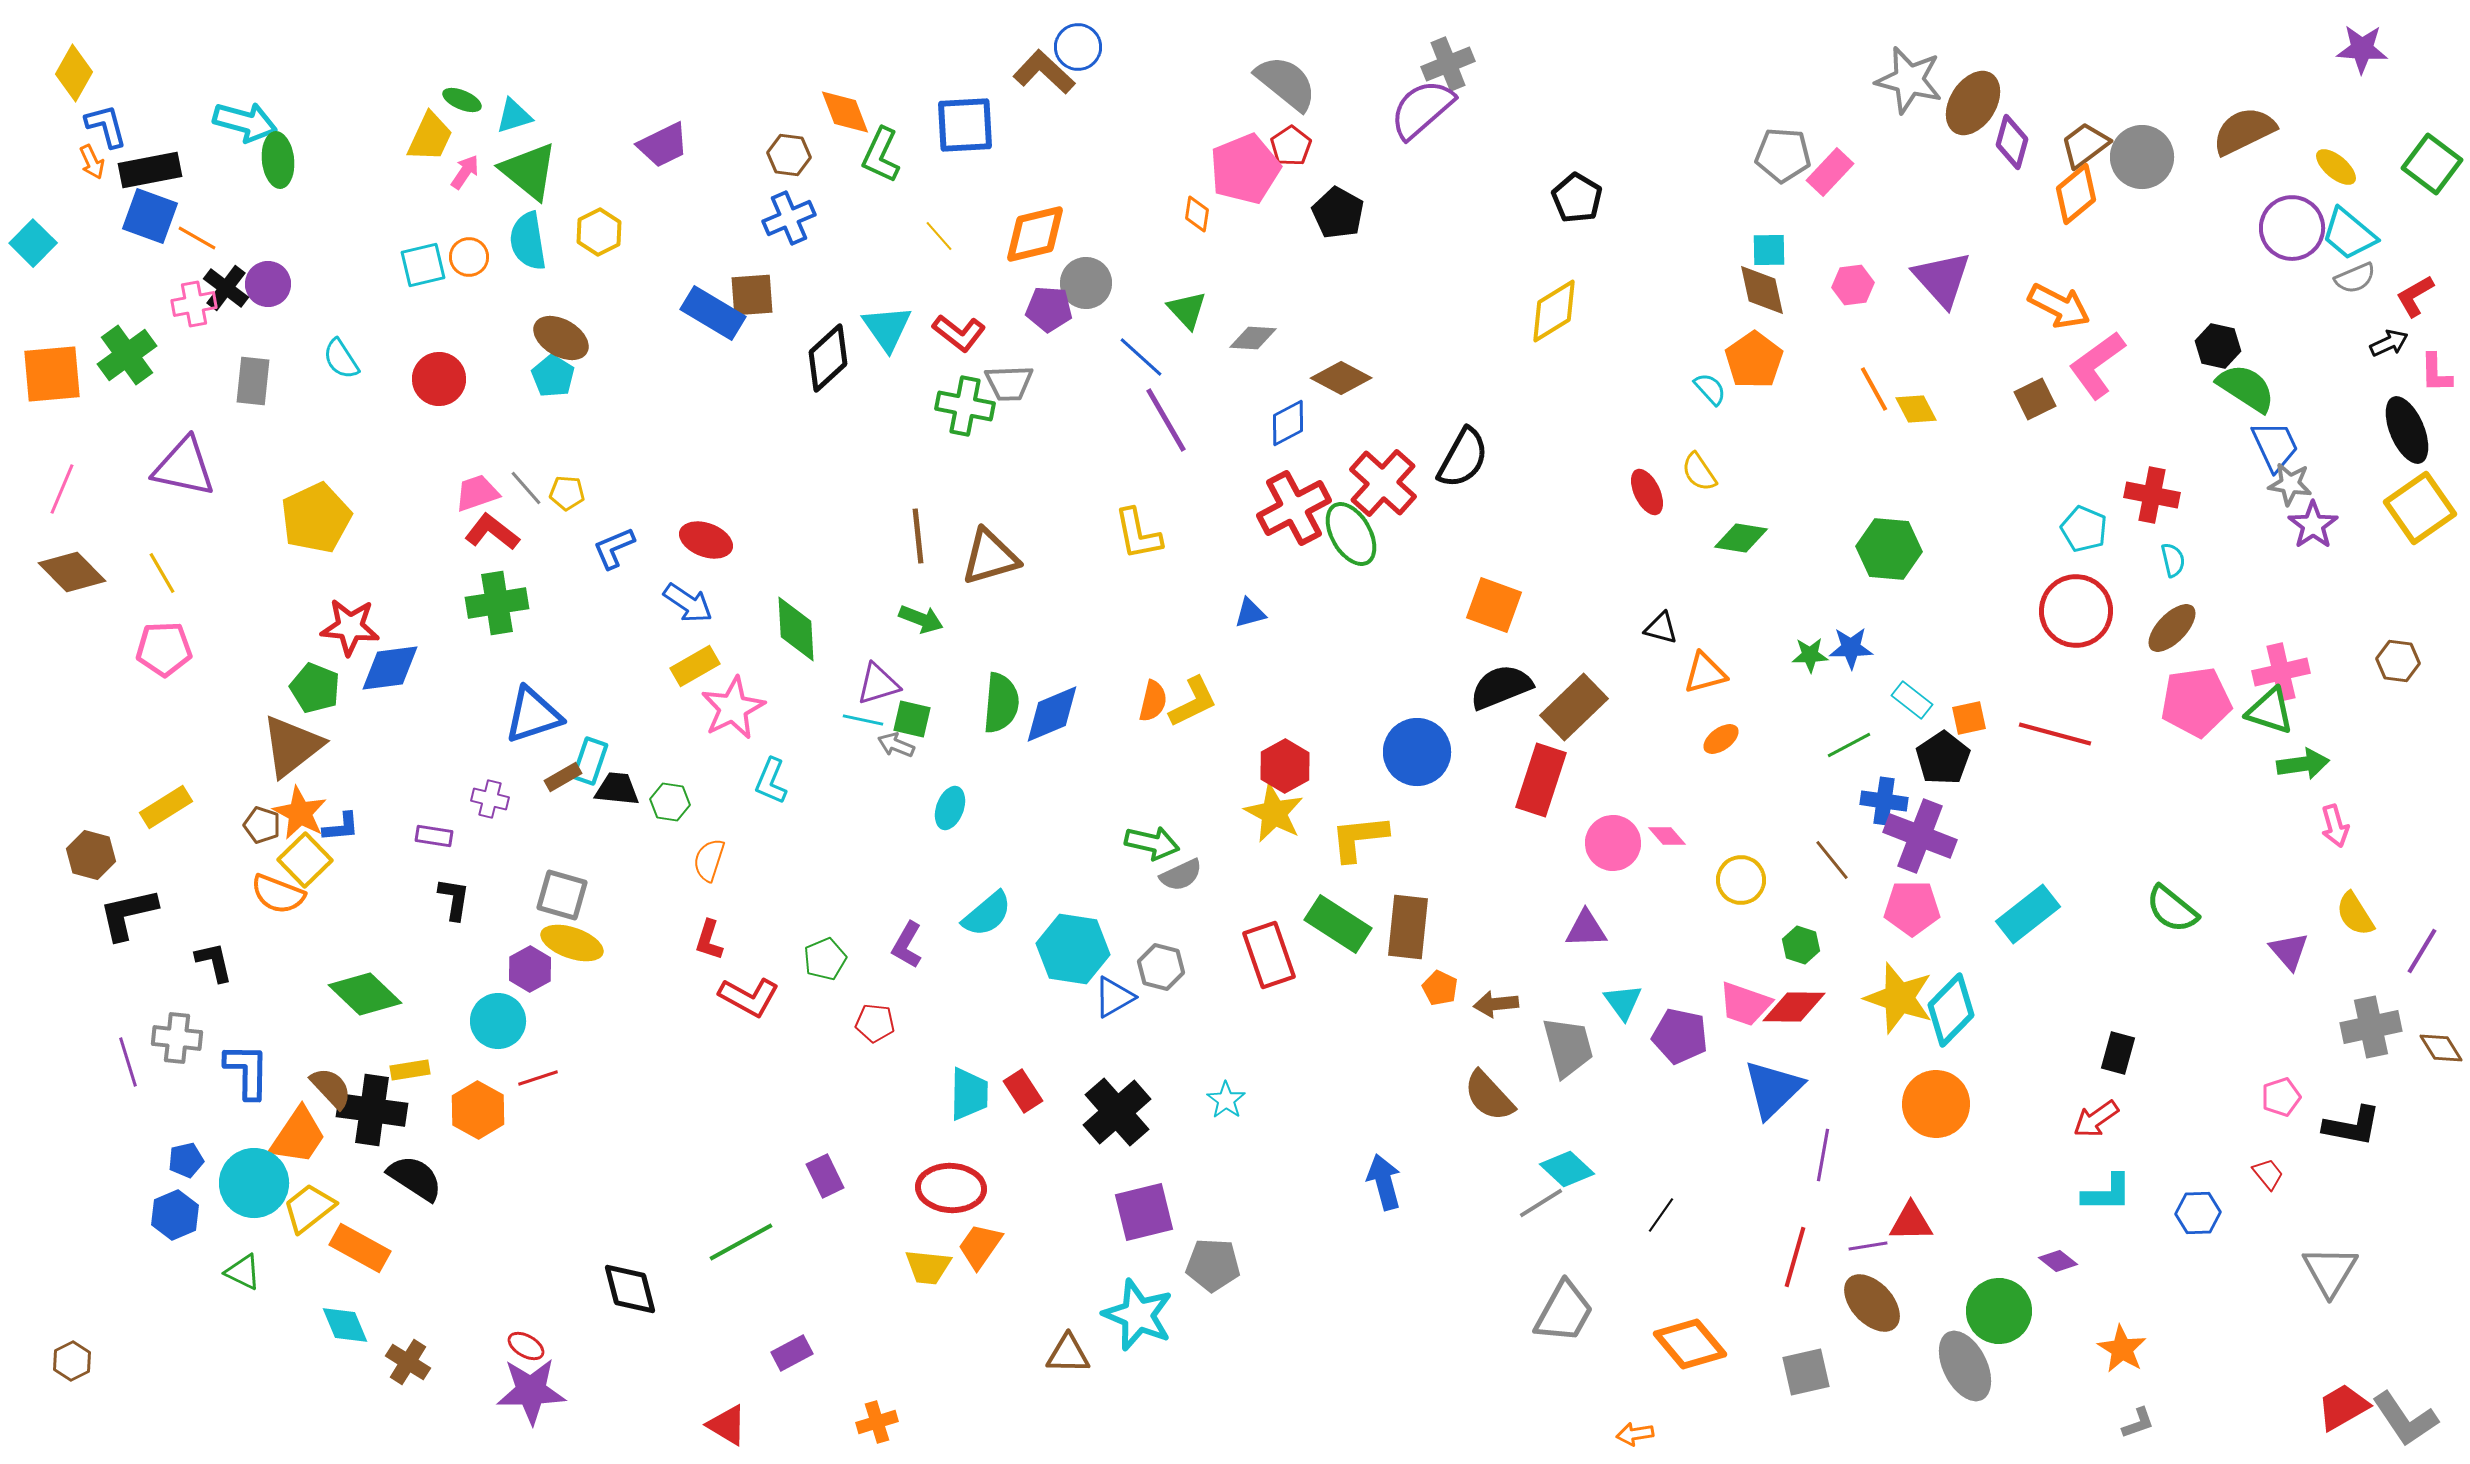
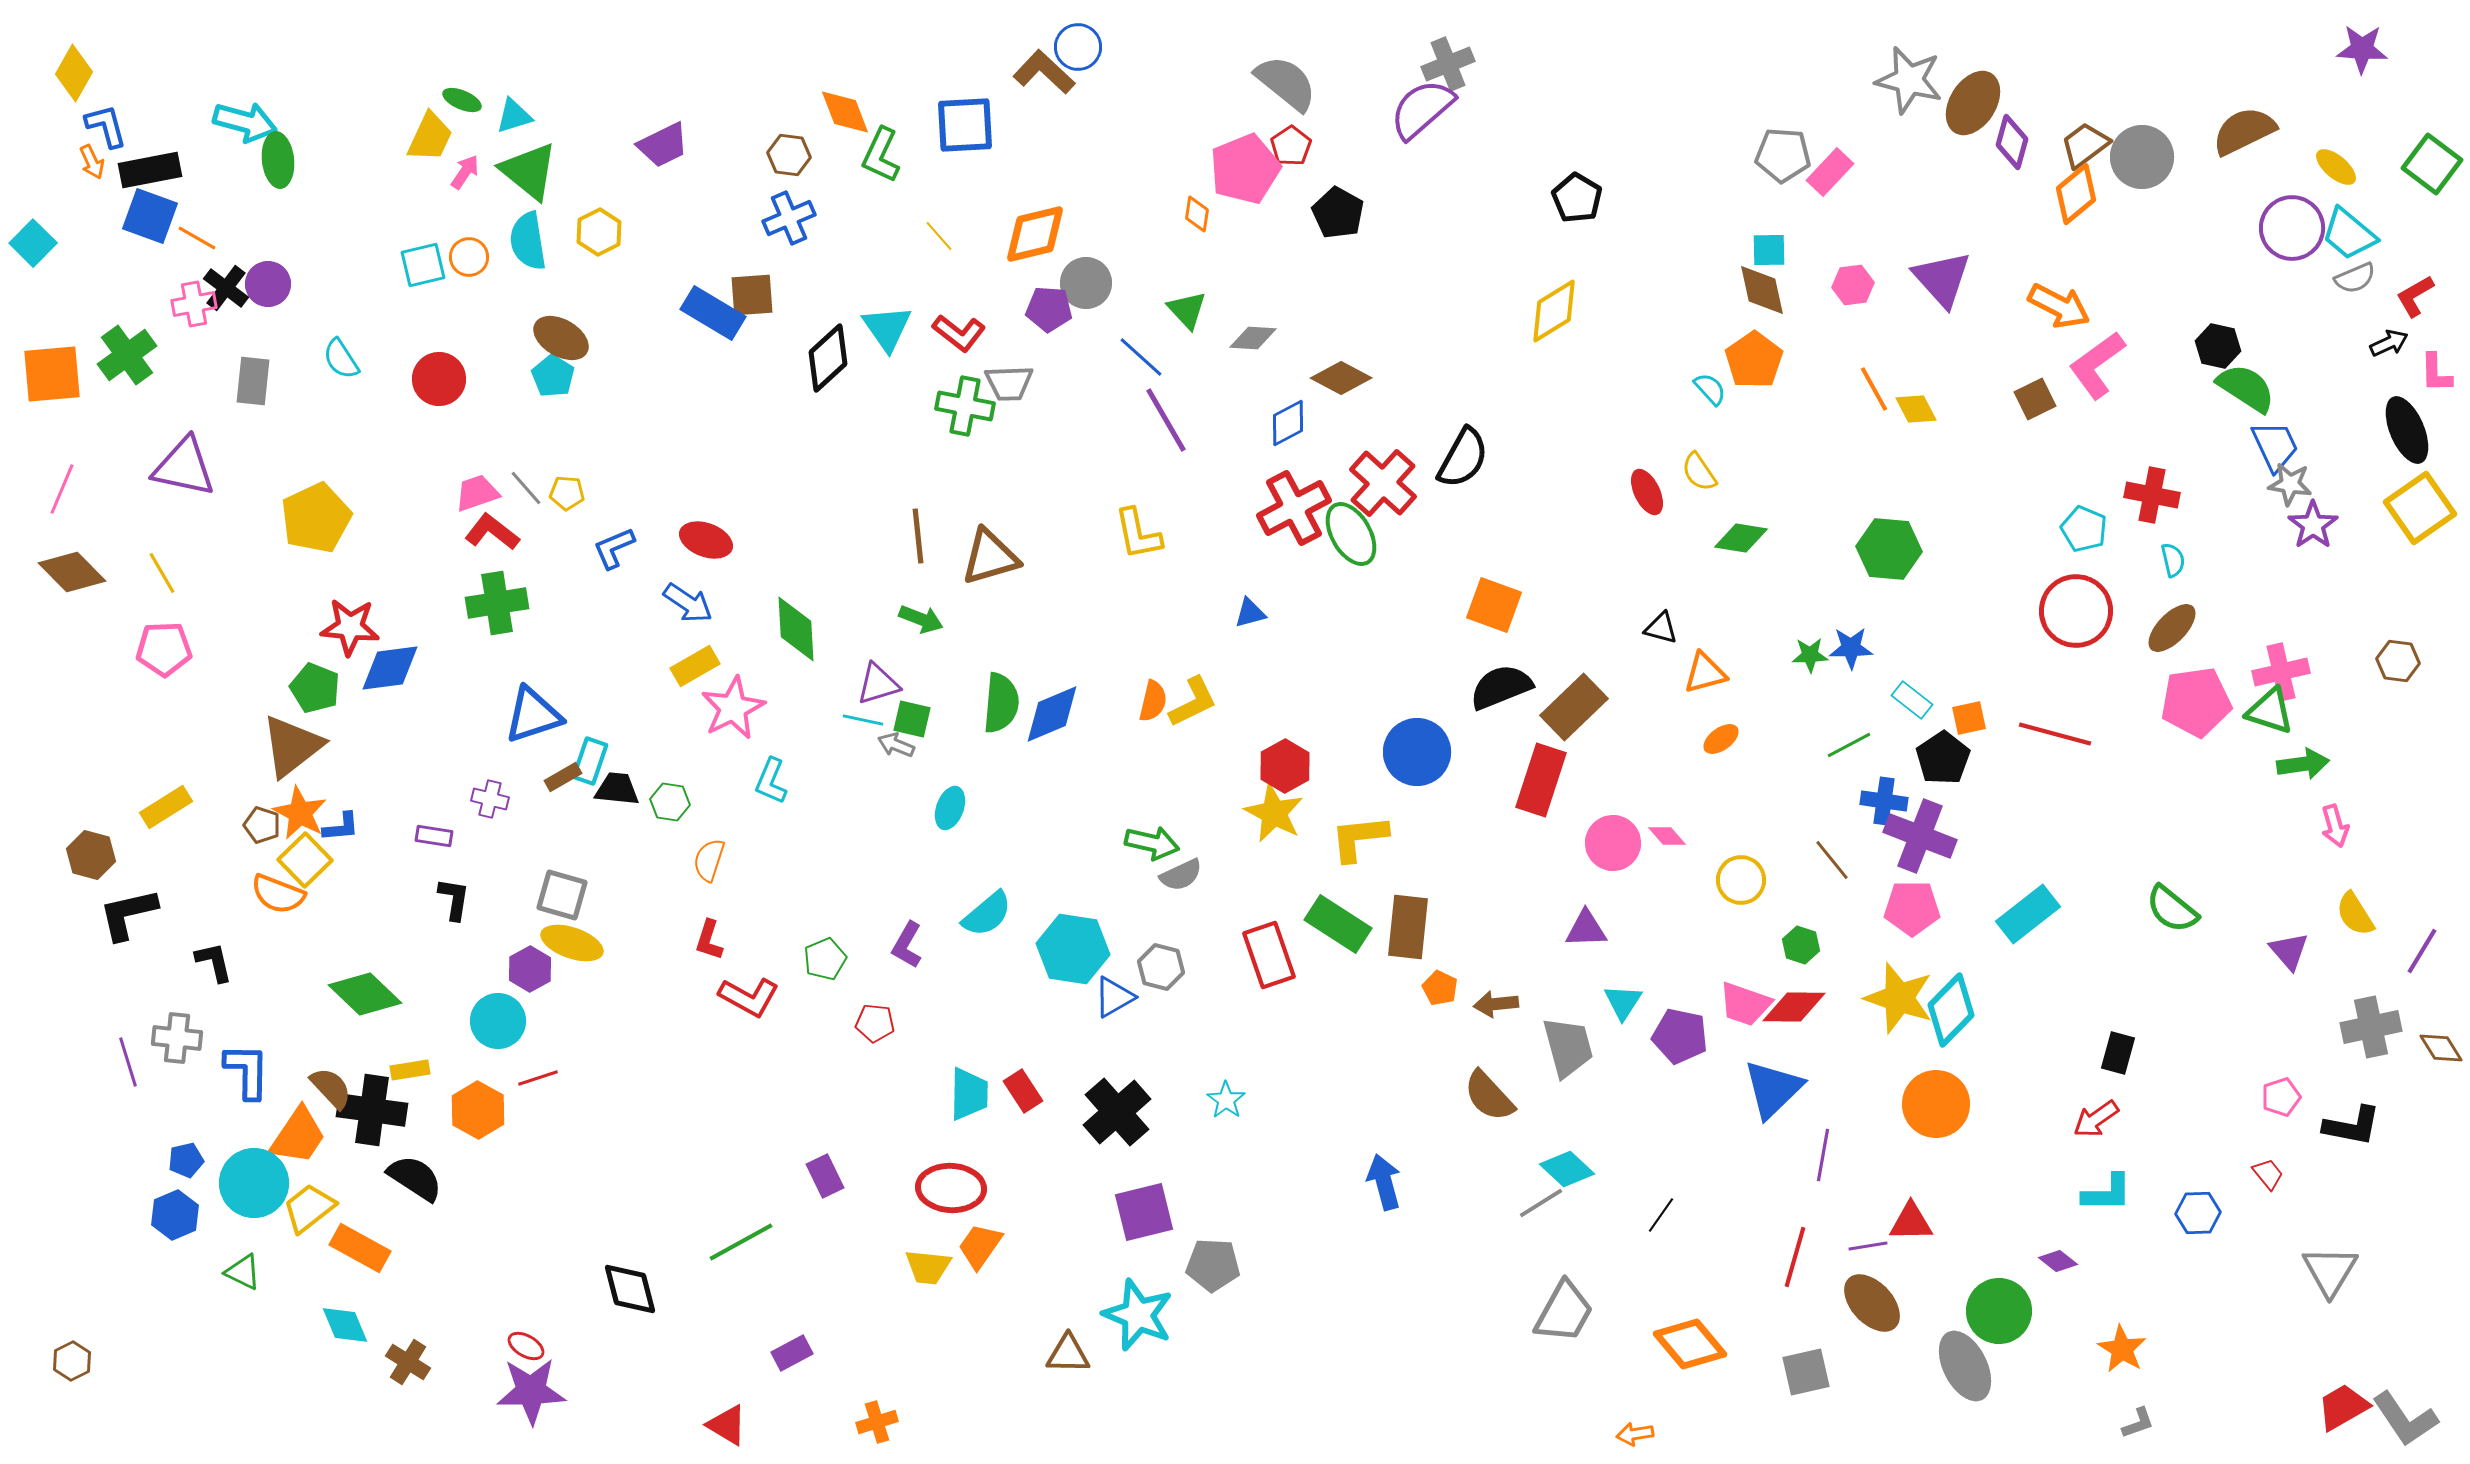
cyan triangle at (1623, 1002): rotated 9 degrees clockwise
